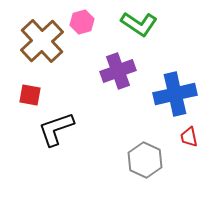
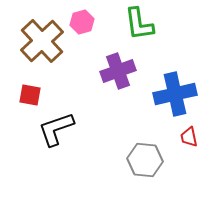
green L-shape: rotated 48 degrees clockwise
gray hexagon: rotated 20 degrees counterclockwise
